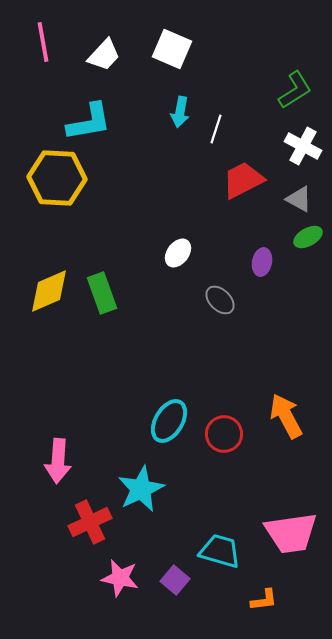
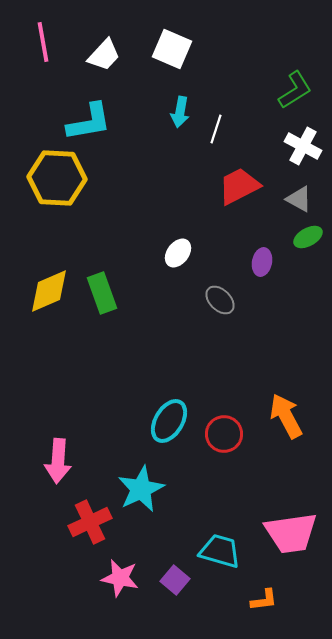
red trapezoid: moved 4 px left, 6 px down
